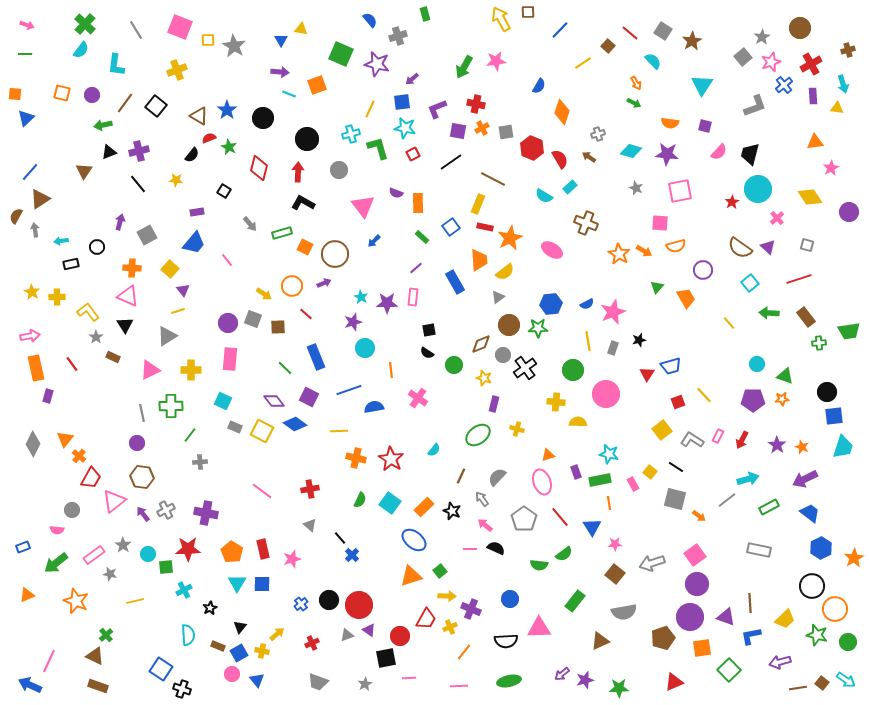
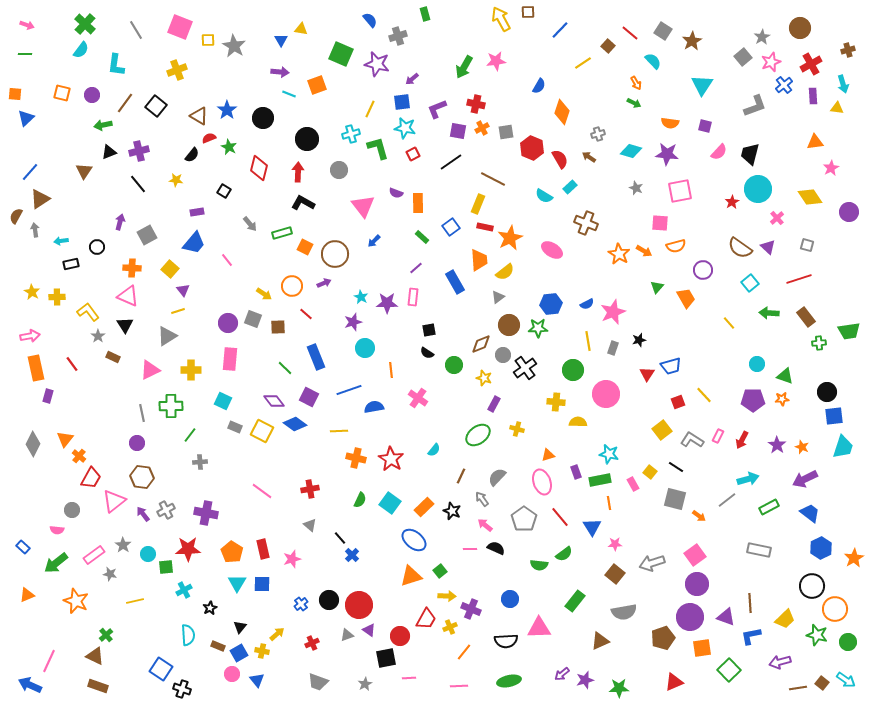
gray star at (96, 337): moved 2 px right, 1 px up
purple rectangle at (494, 404): rotated 14 degrees clockwise
blue rectangle at (23, 547): rotated 64 degrees clockwise
